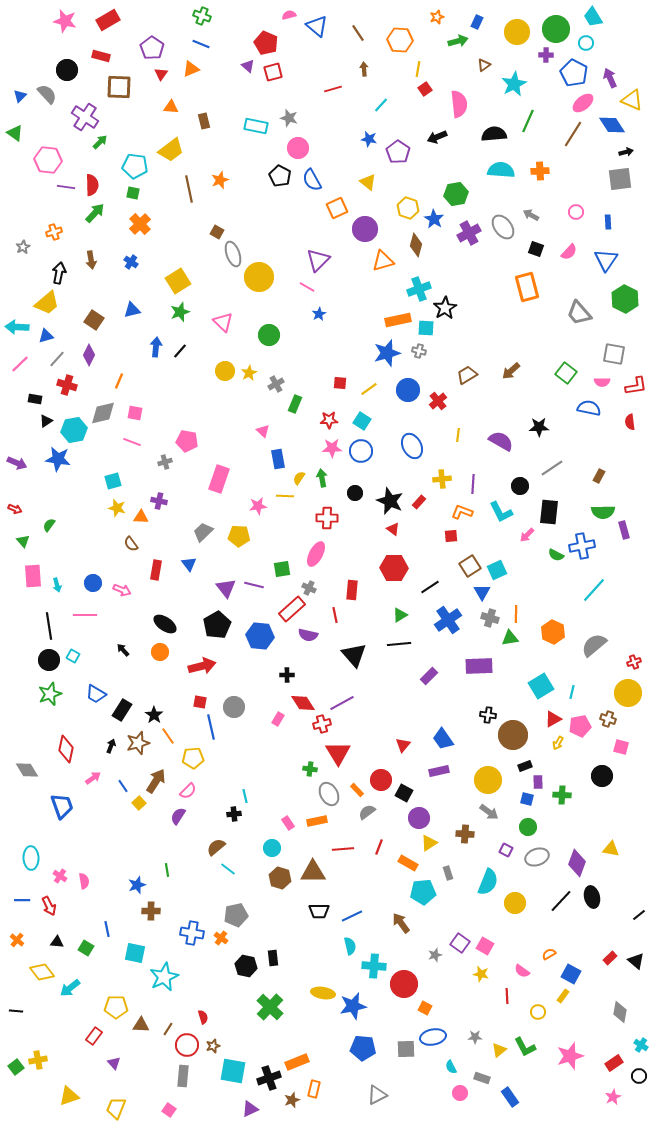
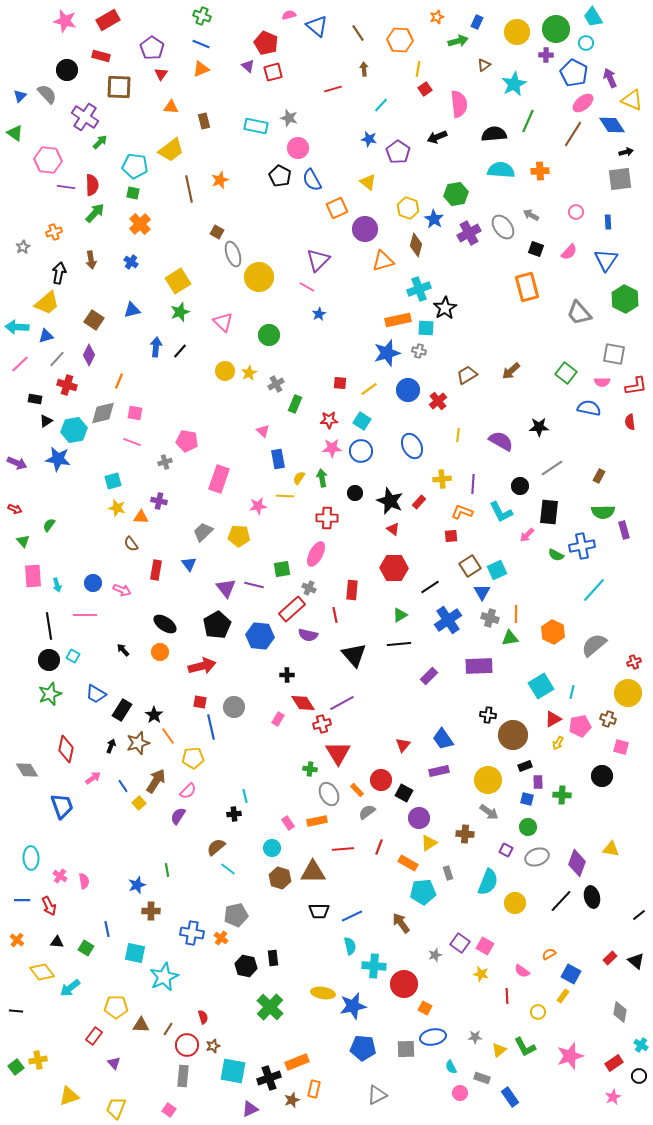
orange triangle at (191, 69): moved 10 px right
